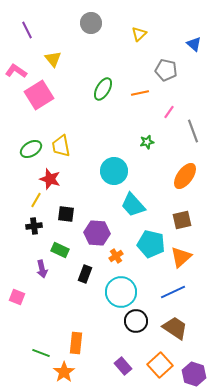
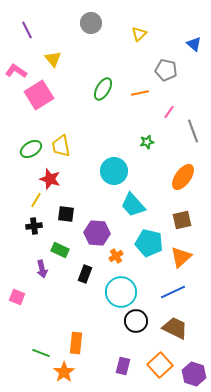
orange ellipse at (185, 176): moved 2 px left, 1 px down
cyan pentagon at (151, 244): moved 2 px left, 1 px up
brown trapezoid at (175, 328): rotated 8 degrees counterclockwise
purple rectangle at (123, 366): rotated 54 degrees clockwise
